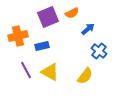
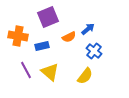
orange semicircle: moved 3 px left, 24 px down
orange cross: rotated 24 degrees clockwise
blue cross: moved 5 px left
yellow triangle: rotated 12 degrees clockwise
